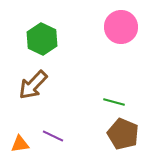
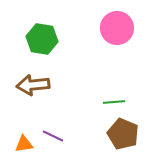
pink circle: moved 4 px left, 1 px down
green hexagon: rotated 16 degrees counterclockwise
brown arrow: rotated 40 degrees clockwise
green line: rotated 20 degrees counterclockwise
orange triangle: moved 4 px right
